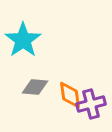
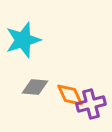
cyan star: rotated 18 degrees clockwise
orange diamond: rotated 16 degrees counterclockwise
